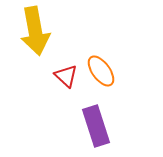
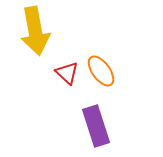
red triangle: moved 1 px right, 3 px up
